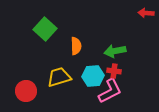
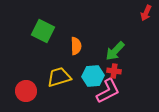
red arrow: rotated 70 degrees counterclockwise
green square: moved 2 px left, 2 px down; rotated 15 degrees counterclockwise
green arrow: rotated 35 degrees counterclockwise
pink L-shape: moved 2 px left
